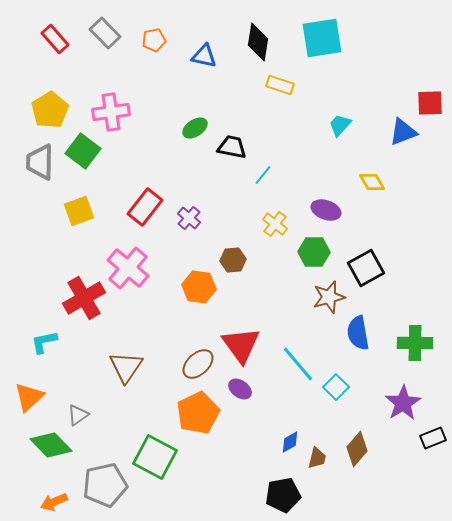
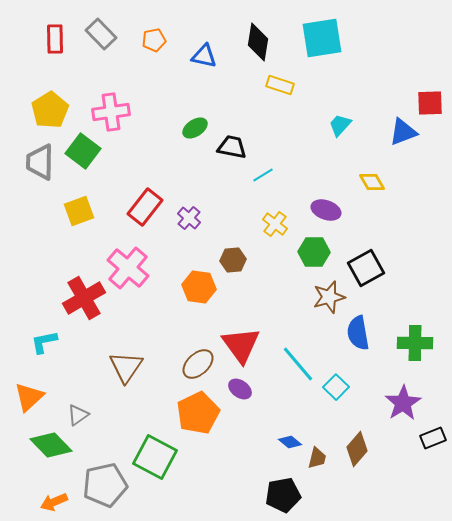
gray rectangle at (105, 33): moved 4 px left, 1 px down
red rectangle at (55, 39): rotated 40 degrees clockwise
cyan line at (263, 175): rotated 20 degrees clockwise
blue diamond at (290, 442): rotated 70 degrees clockwise
